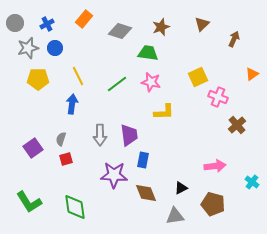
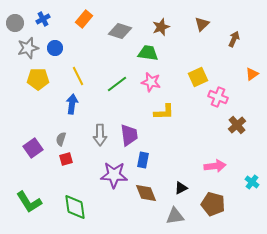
blue cross: moved 4 px left, 5 px up
